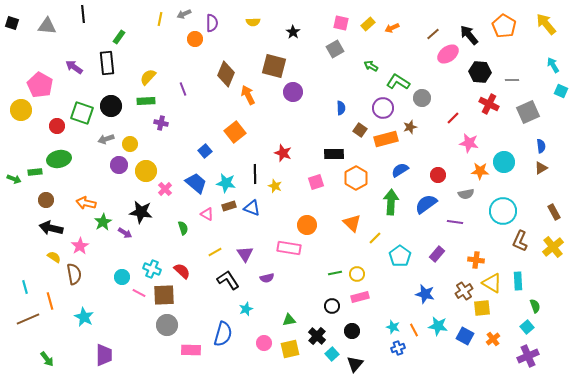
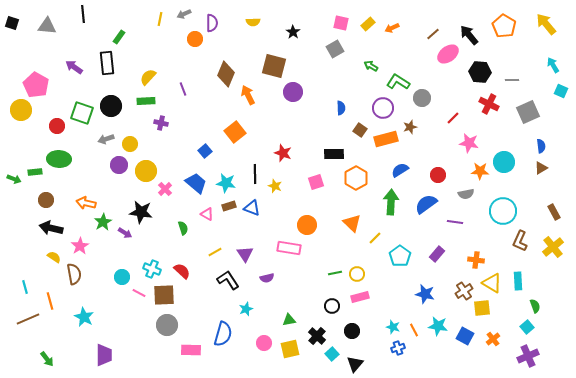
pink pentagon at (40, 85): moved 4 px left
green ellipse at (59, 159): rotated 15 degrees clockwise
